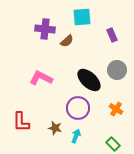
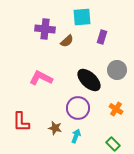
purple rectangle: moved 10 px left, 2 px down; rotated 40 degrees clockwise
